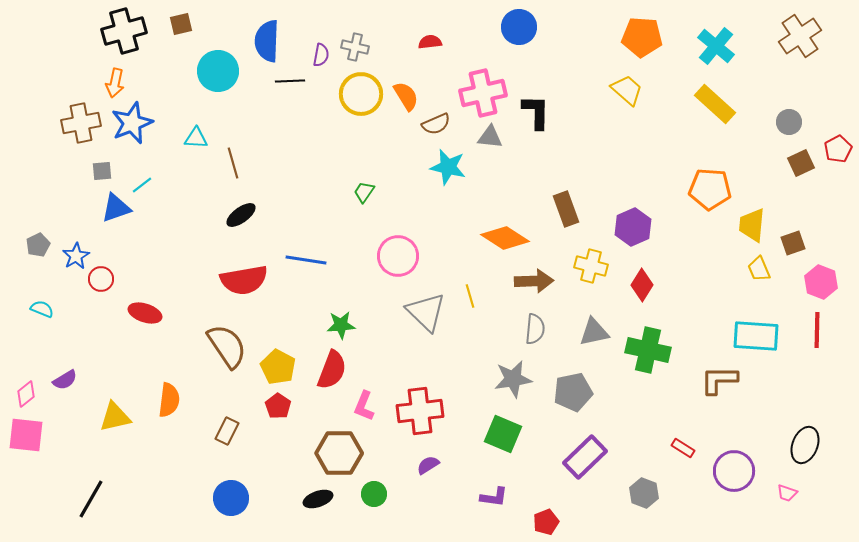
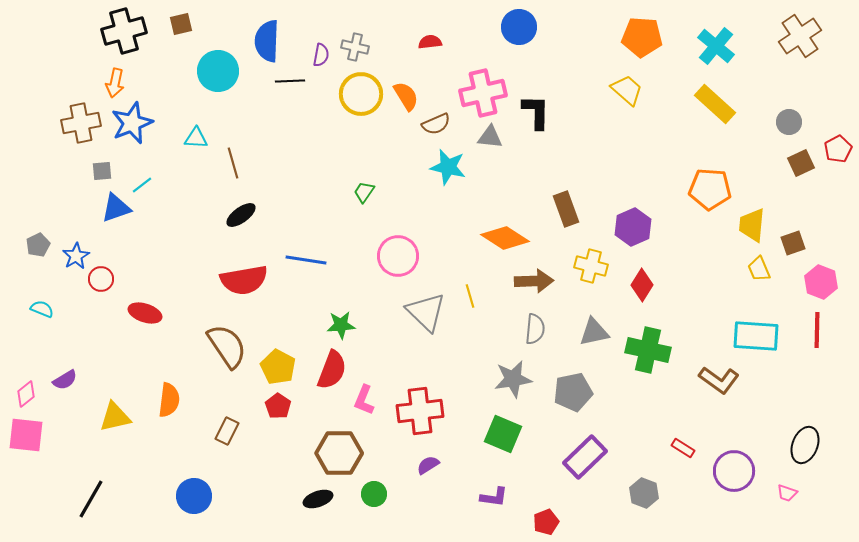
brown L-shape at (719, 380): rotated 144 degrees counterclockwise
pink L-shape at (364, 406): moved 6 px up
blue circle at (231, 498): moved 37 px left, 2 px up
